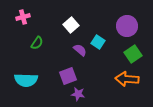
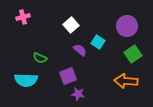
green semicircle: moved 3 px right, 15 px down; rotated 80 degrees clockwise
orange arrow: moved 1 px left, 2 px down
